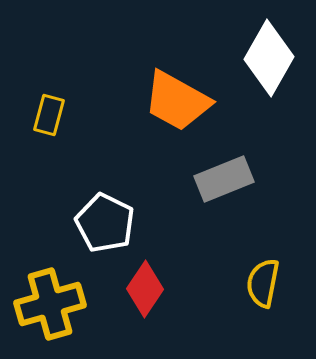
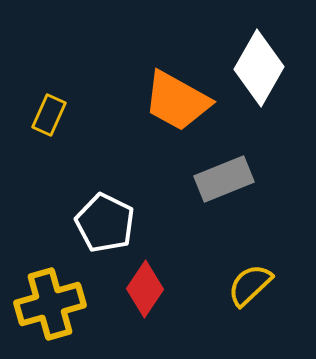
white diamond: moved 10 px left, 10 px down
yellow rectangle: rotated 9 degrees clockwise
yellow semicircle: moved 13 px left, 2 px down; rotated 36 degrees clockwise
